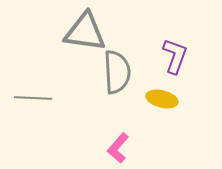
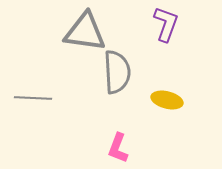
purple L-shape: moved 9 px left, 32 px up
yellow ellipse: moved 5 px right, 1 px down
pink L-shape: rotated 20 degrees counterclockwise
